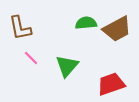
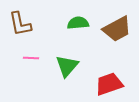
green semicircle: moved 8 px left
brown L-shape: moved 4 px up
pink line: rotated 42 degrees counterclockwise
red trapezoid: moved 2 px left
